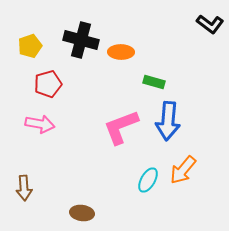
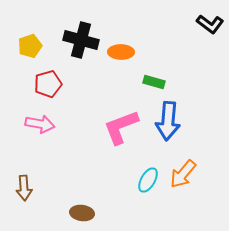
orange arrow: moved 4 px down
